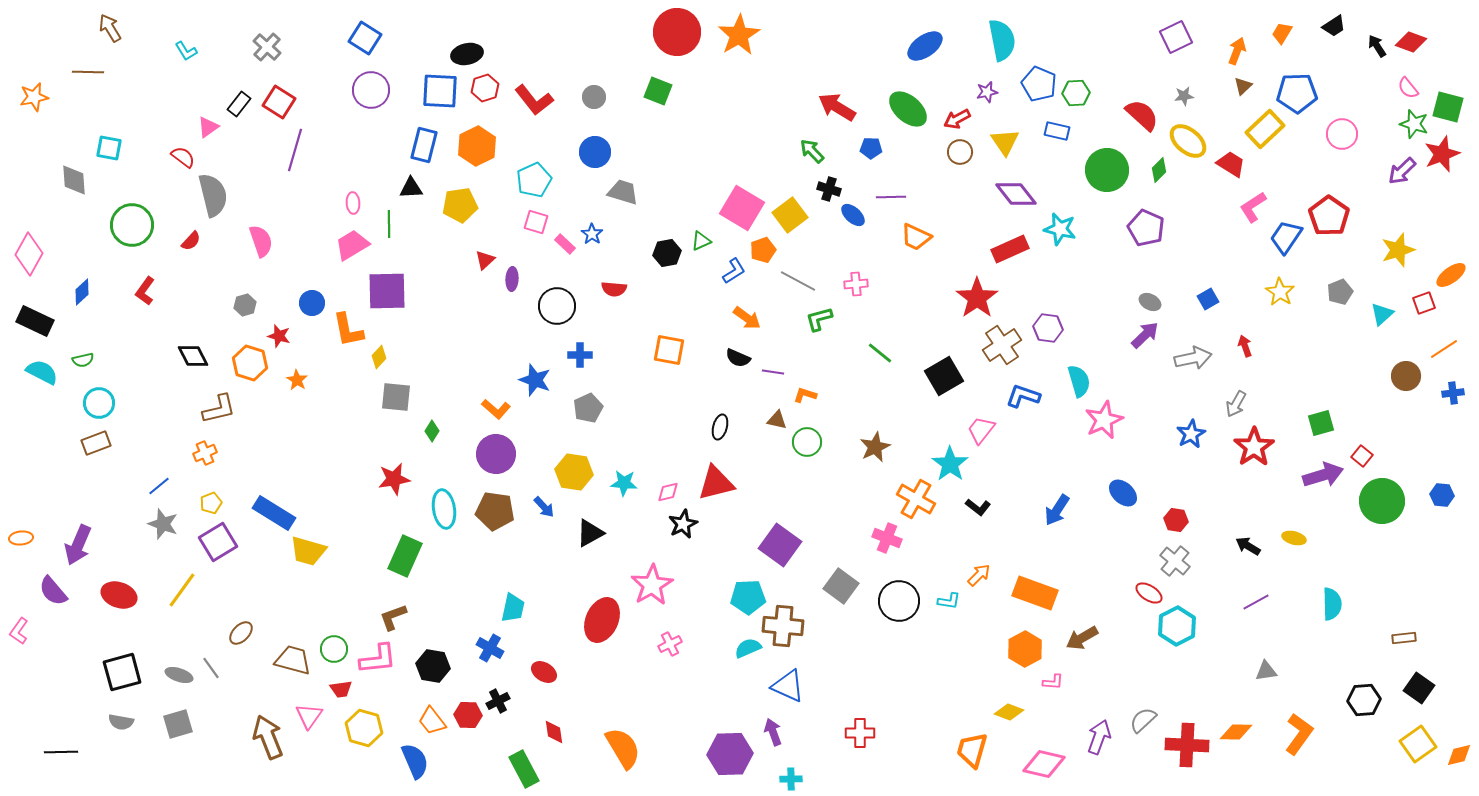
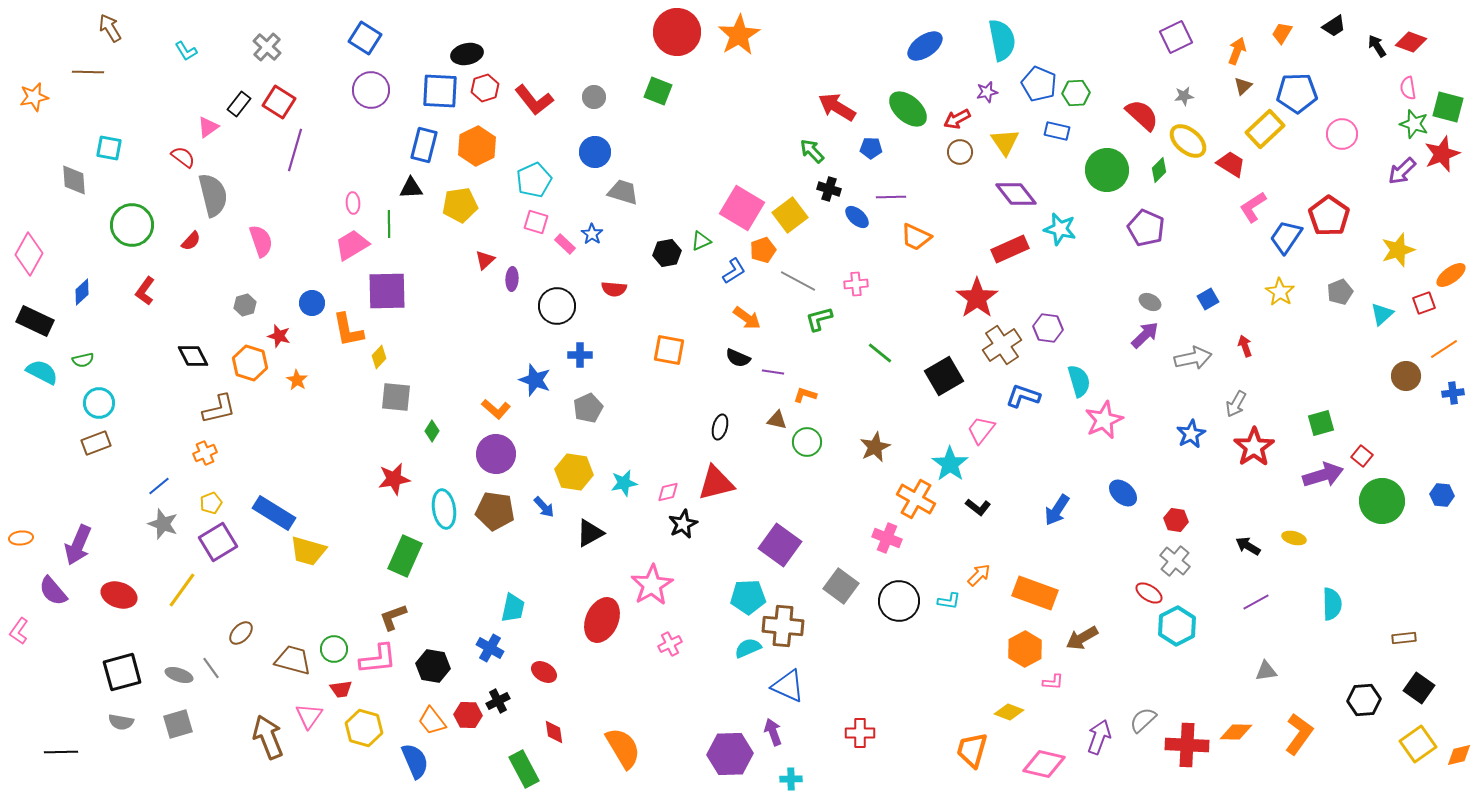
pink semicircle at (1408, 88): rotated 30 degrees clockwise
blue ellipse at (853, 215): moved 4 px right, 2 px down
cyan star at (624, 483): rotated 16 degrees counterclockwise
